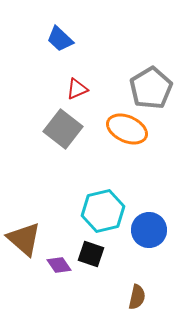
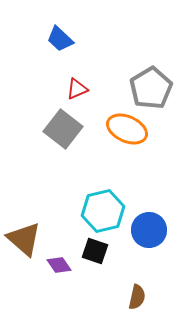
black square: moved 4 px right, 3 px up
